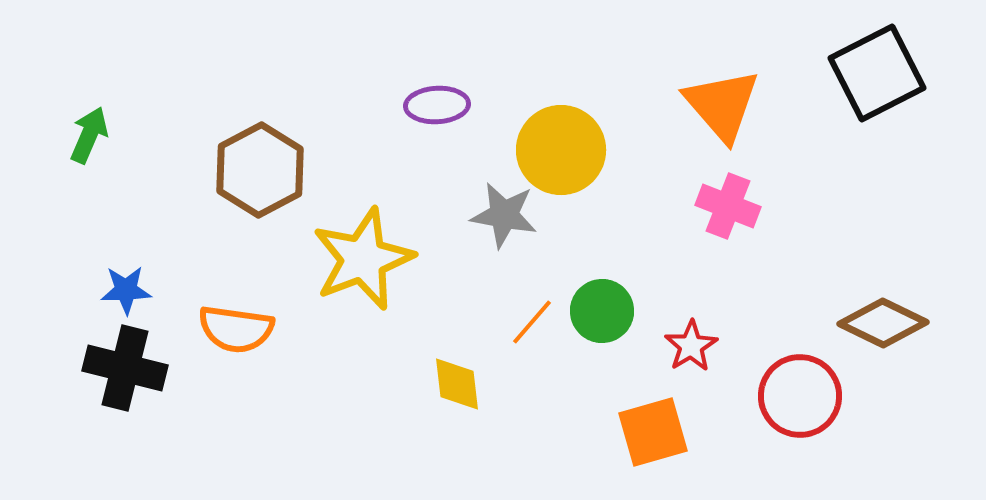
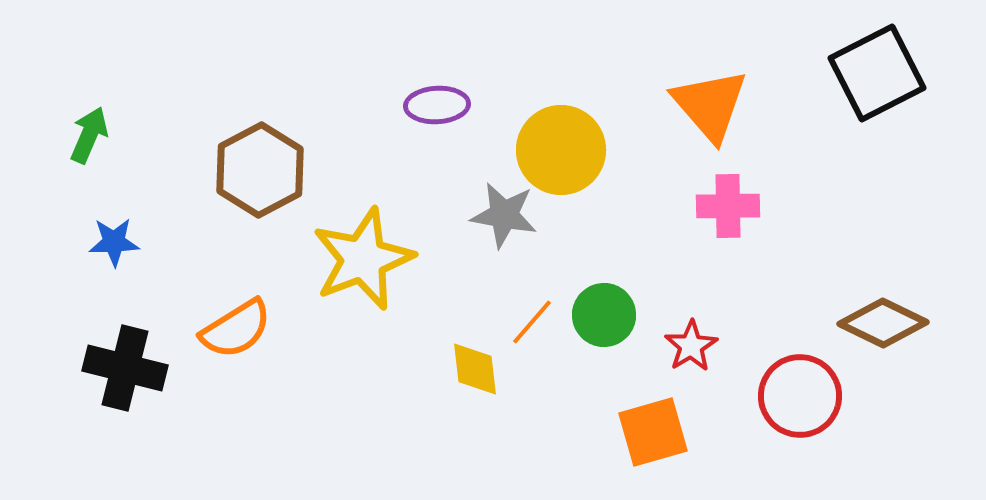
orange triangle: moved 12 px left
pink cross: rotated 22 degrees counterclockwise
blue star: moved 12 px left, 48 px up
green circle: moved 2 px right, 4 px down
orange semicircle: rotated 40 degrees counterclockwise
yellow diamond: moved 18 px right, 15 px up
